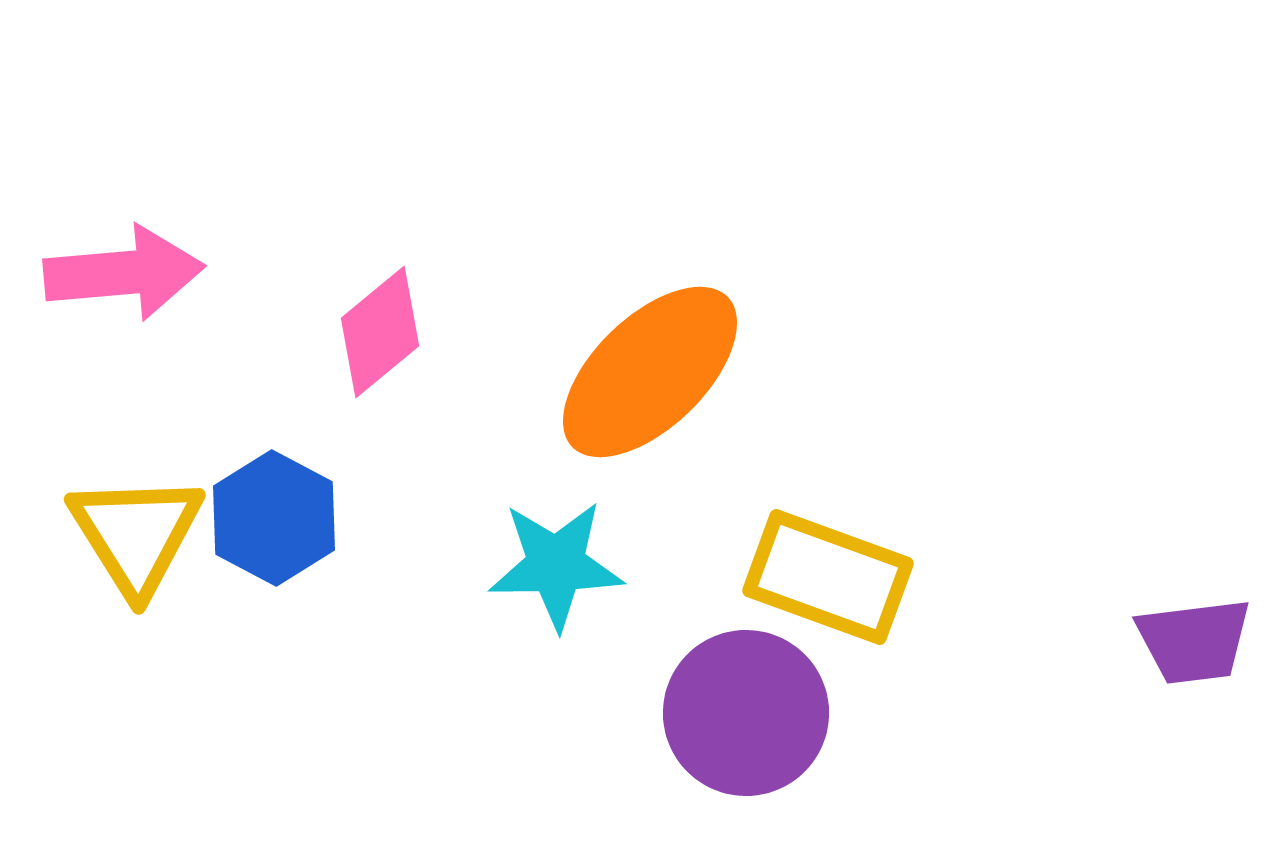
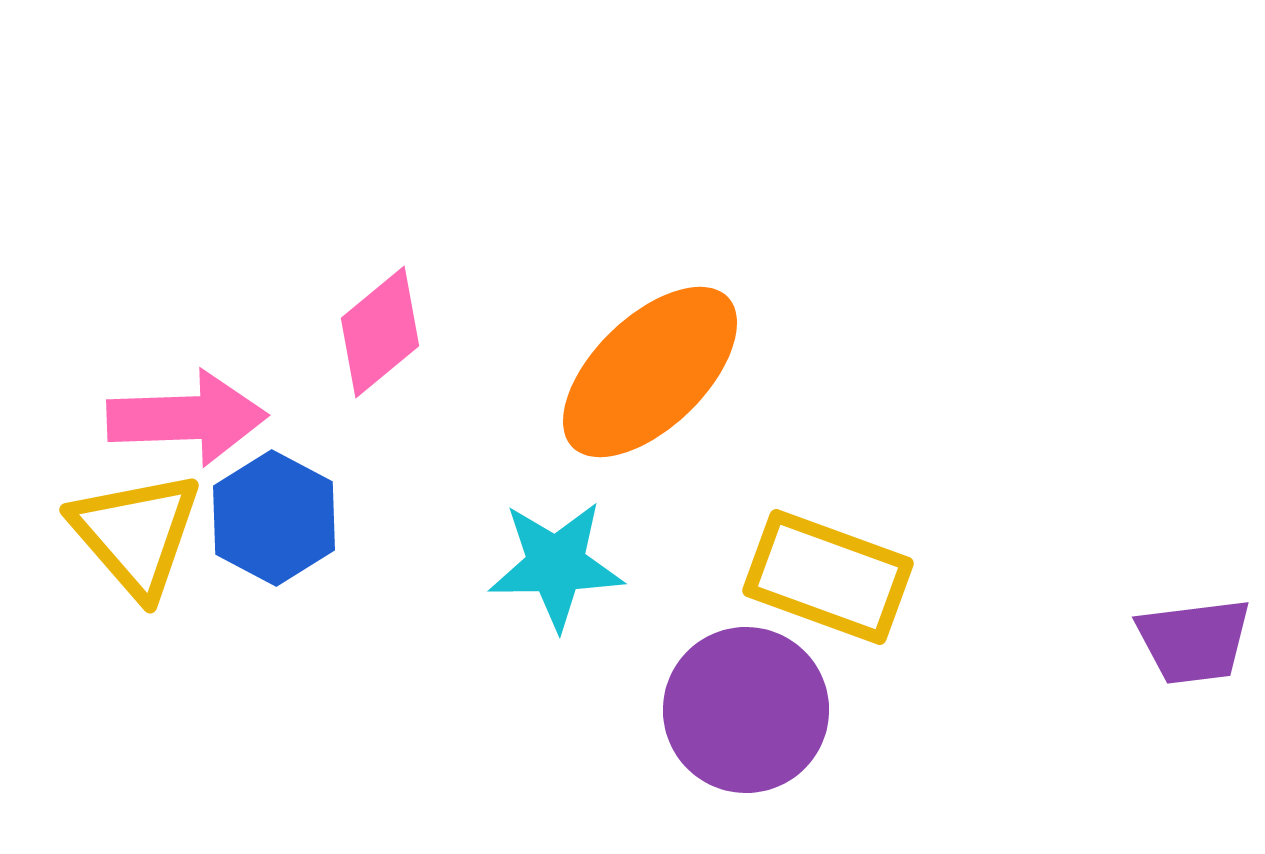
pink arrow: moved 63 px right, 145 px down; rotated 3 degrees clockwise
yellow triangle: rotated 9 degrees counterclockwise
purple circle: moved 3 px up
